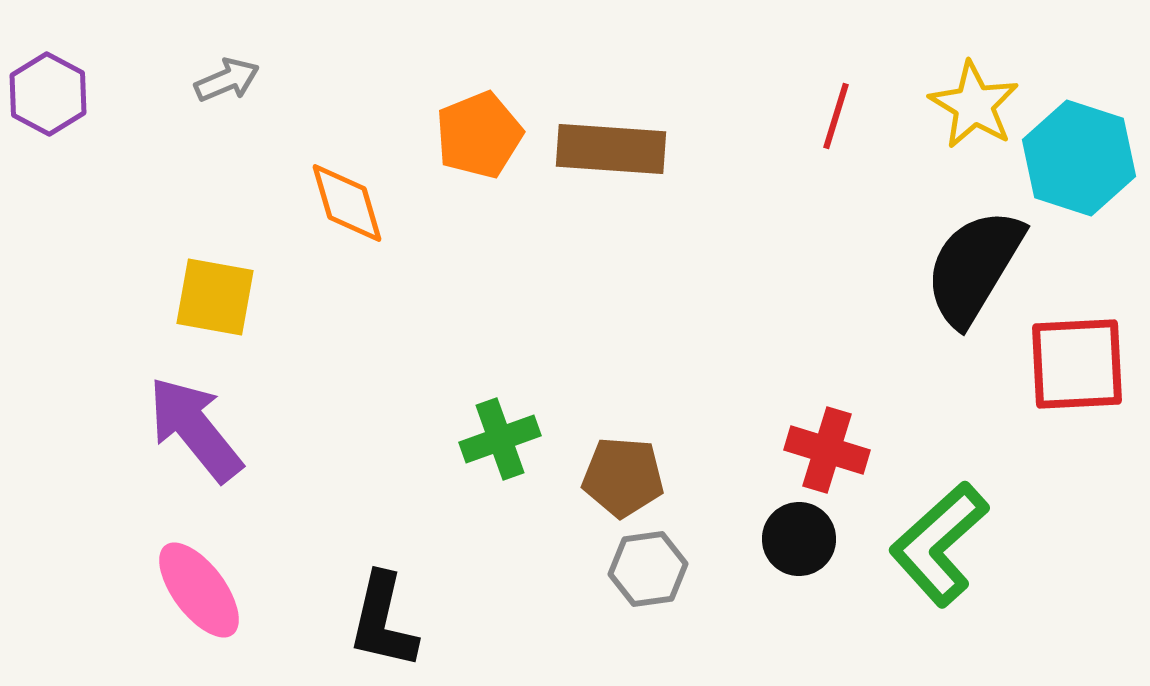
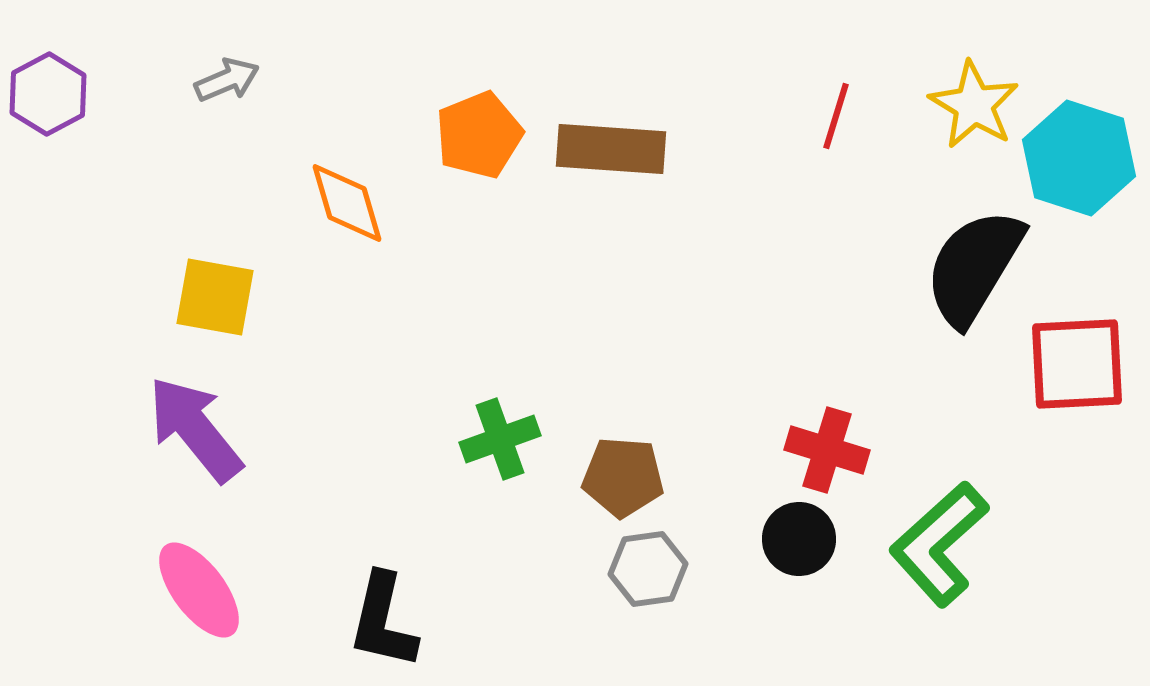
purple hexagon: rotated 4 degrees clockwise
